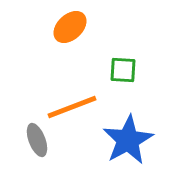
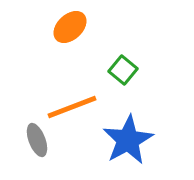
green square: rotated 36 degrees clockwise
